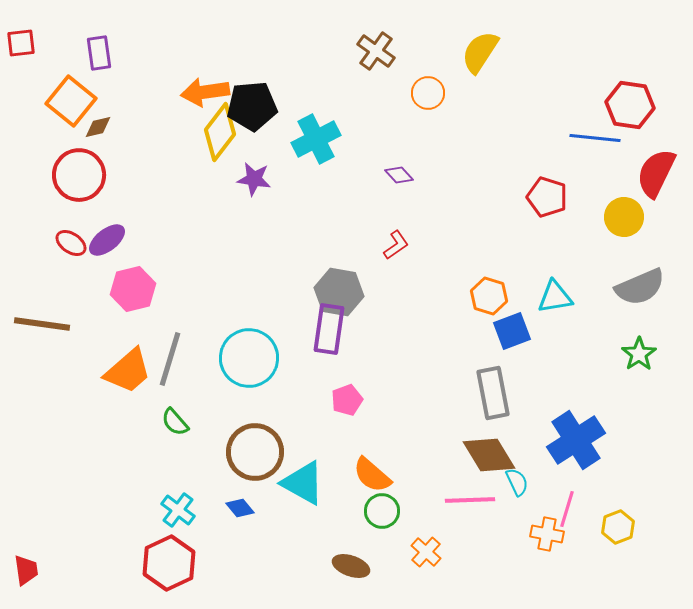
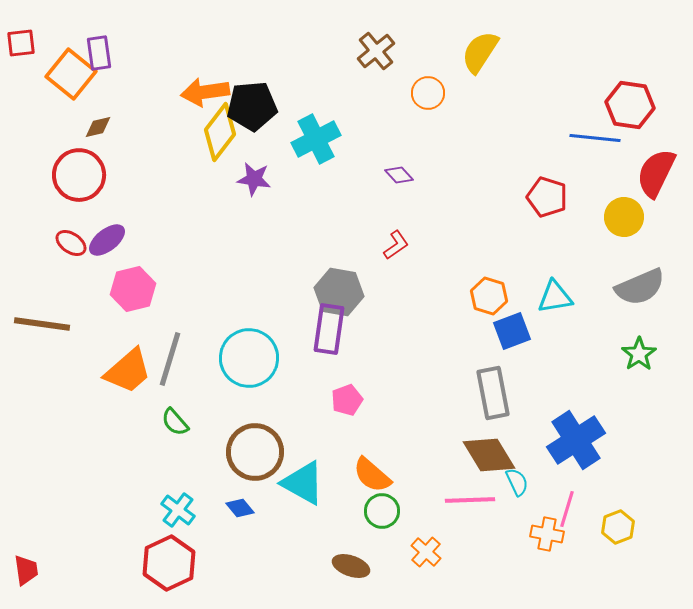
brown cross at (376, 51): rotated 15 degrees clockwise
orange square at (71, 101): moved 27 px up
